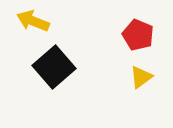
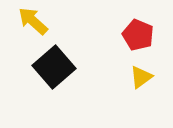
yellow arrow: rotated 20 degrees clockwise
